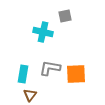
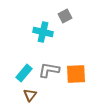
gray square: rotated 16 degrees counterclockwise
gray L-shape: moved 1 px left, 2 px down
cyan rectangle: moved 1 px right, 1 px up; rotated 30 degrees clockwise
